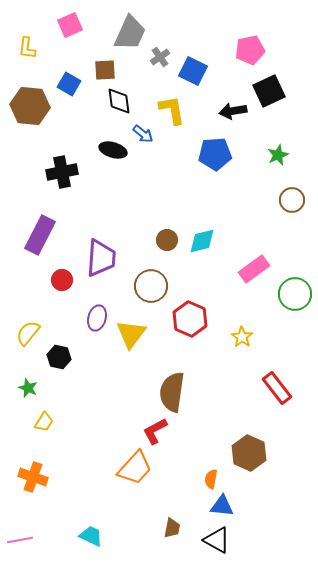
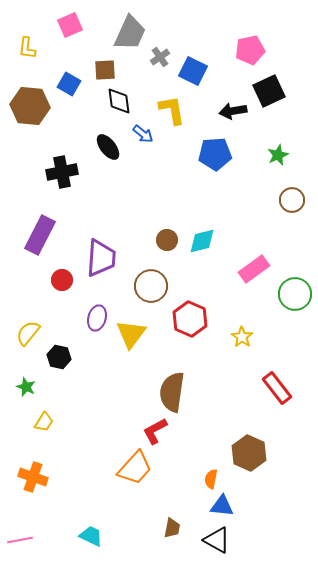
black ellipse at (113, 150): moved 5 px left, 3 px up; rotated 36 degrees clockwise
green star at (28, 388): moved 2 px left, 1 px up
